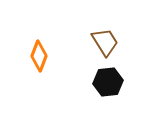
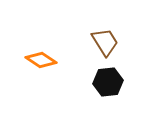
orange diamond: moved 2 px right, 4 px down; rotated 76 degrees counterclockwise
